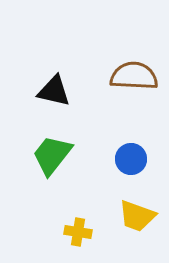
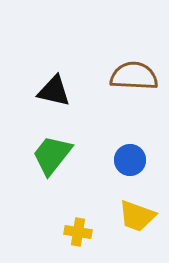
blue circle: moved 1 px left, 1 px down
